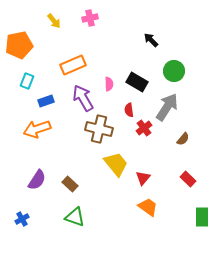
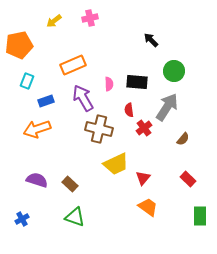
yellow arrow: rotated 91 degrees clockwise
black rectangle: rotated 25 degrees counterclockwise
yellow trapezoid: rotated 104 degrees clockwise
purple semicircle: rotated 105 degrees counterclockwise
green rectangle: moved 2 px left, 1 px up
